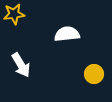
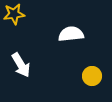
white semicircle: moved 4 px right
yellow circle: moved 2 px left, 2 px down
